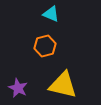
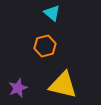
cyan triangle: moved 1 px right, 1 px up; rotated 18 degrees clockwise
purple star: rotated 24 degrees clockwise
